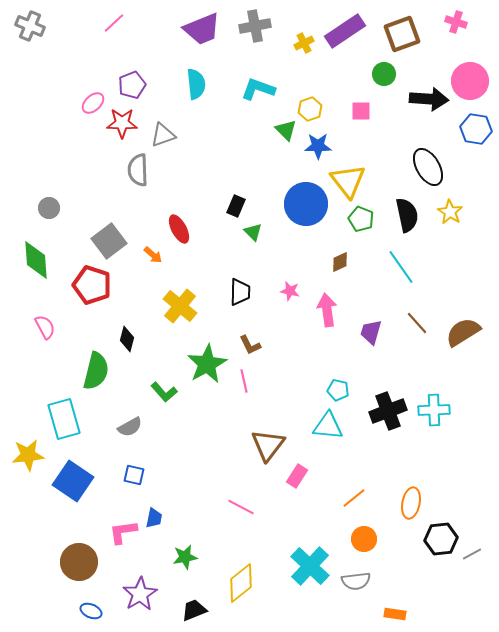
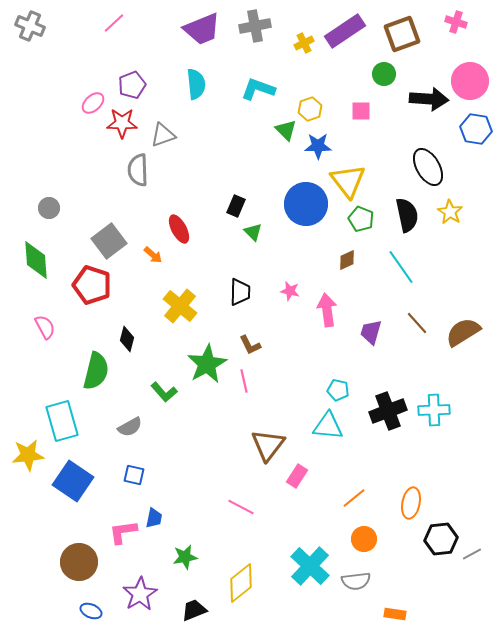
brown diamond at (340, 262): moved 7 px right, 2 px up
cyan rectangle at (64, 419): moved 2 px left, 2 px down
